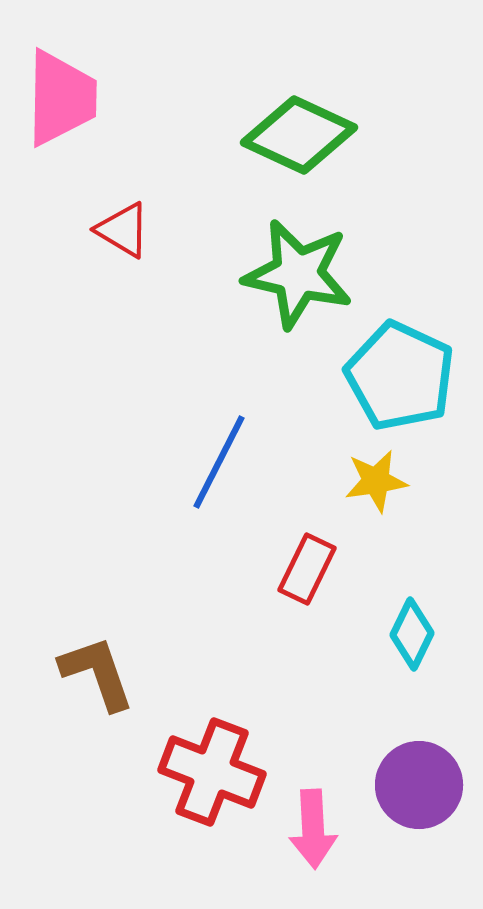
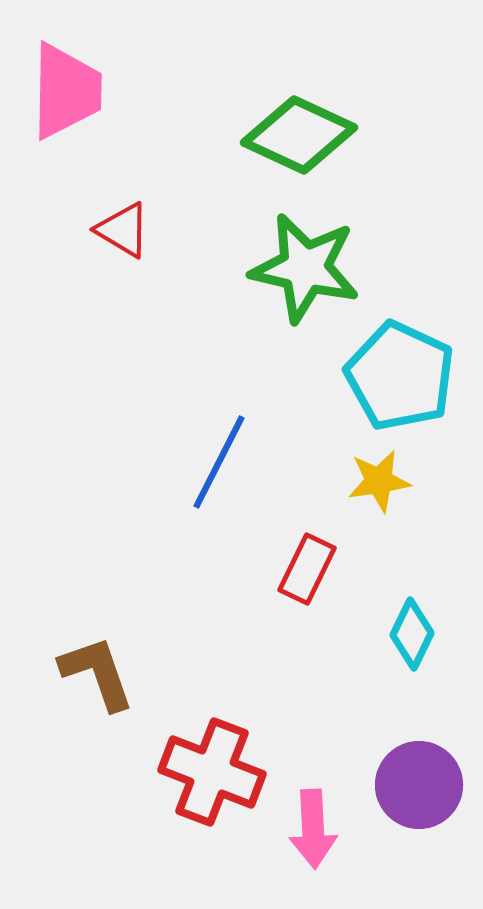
pink trapezoid: moved 5 px right, 7 px up
green star: moved 7 px right, 6 px up
yellow star: moved 3 px right
